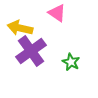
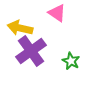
green star: moved 1 px up
